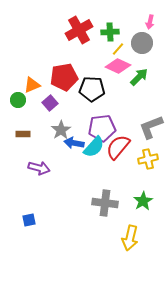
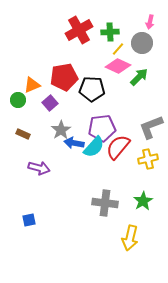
brown rectangle: rotated 24 degrees clockwise
